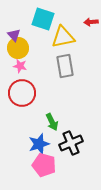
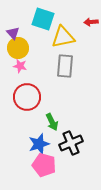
purple triangle: moved 1 px left, 2 px up
gray rectangle: rotated 15 degrees clockwise
red circle: moved 5 px right, 4 px down
